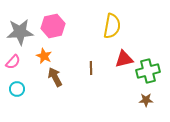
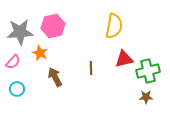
yellow semicircle: moved 2 px right
orange star: moved 4 px left, 3 px up
brown star: moved 3 px up
